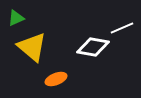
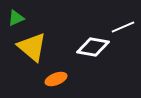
white line: moved 1 px right, 1 px up
